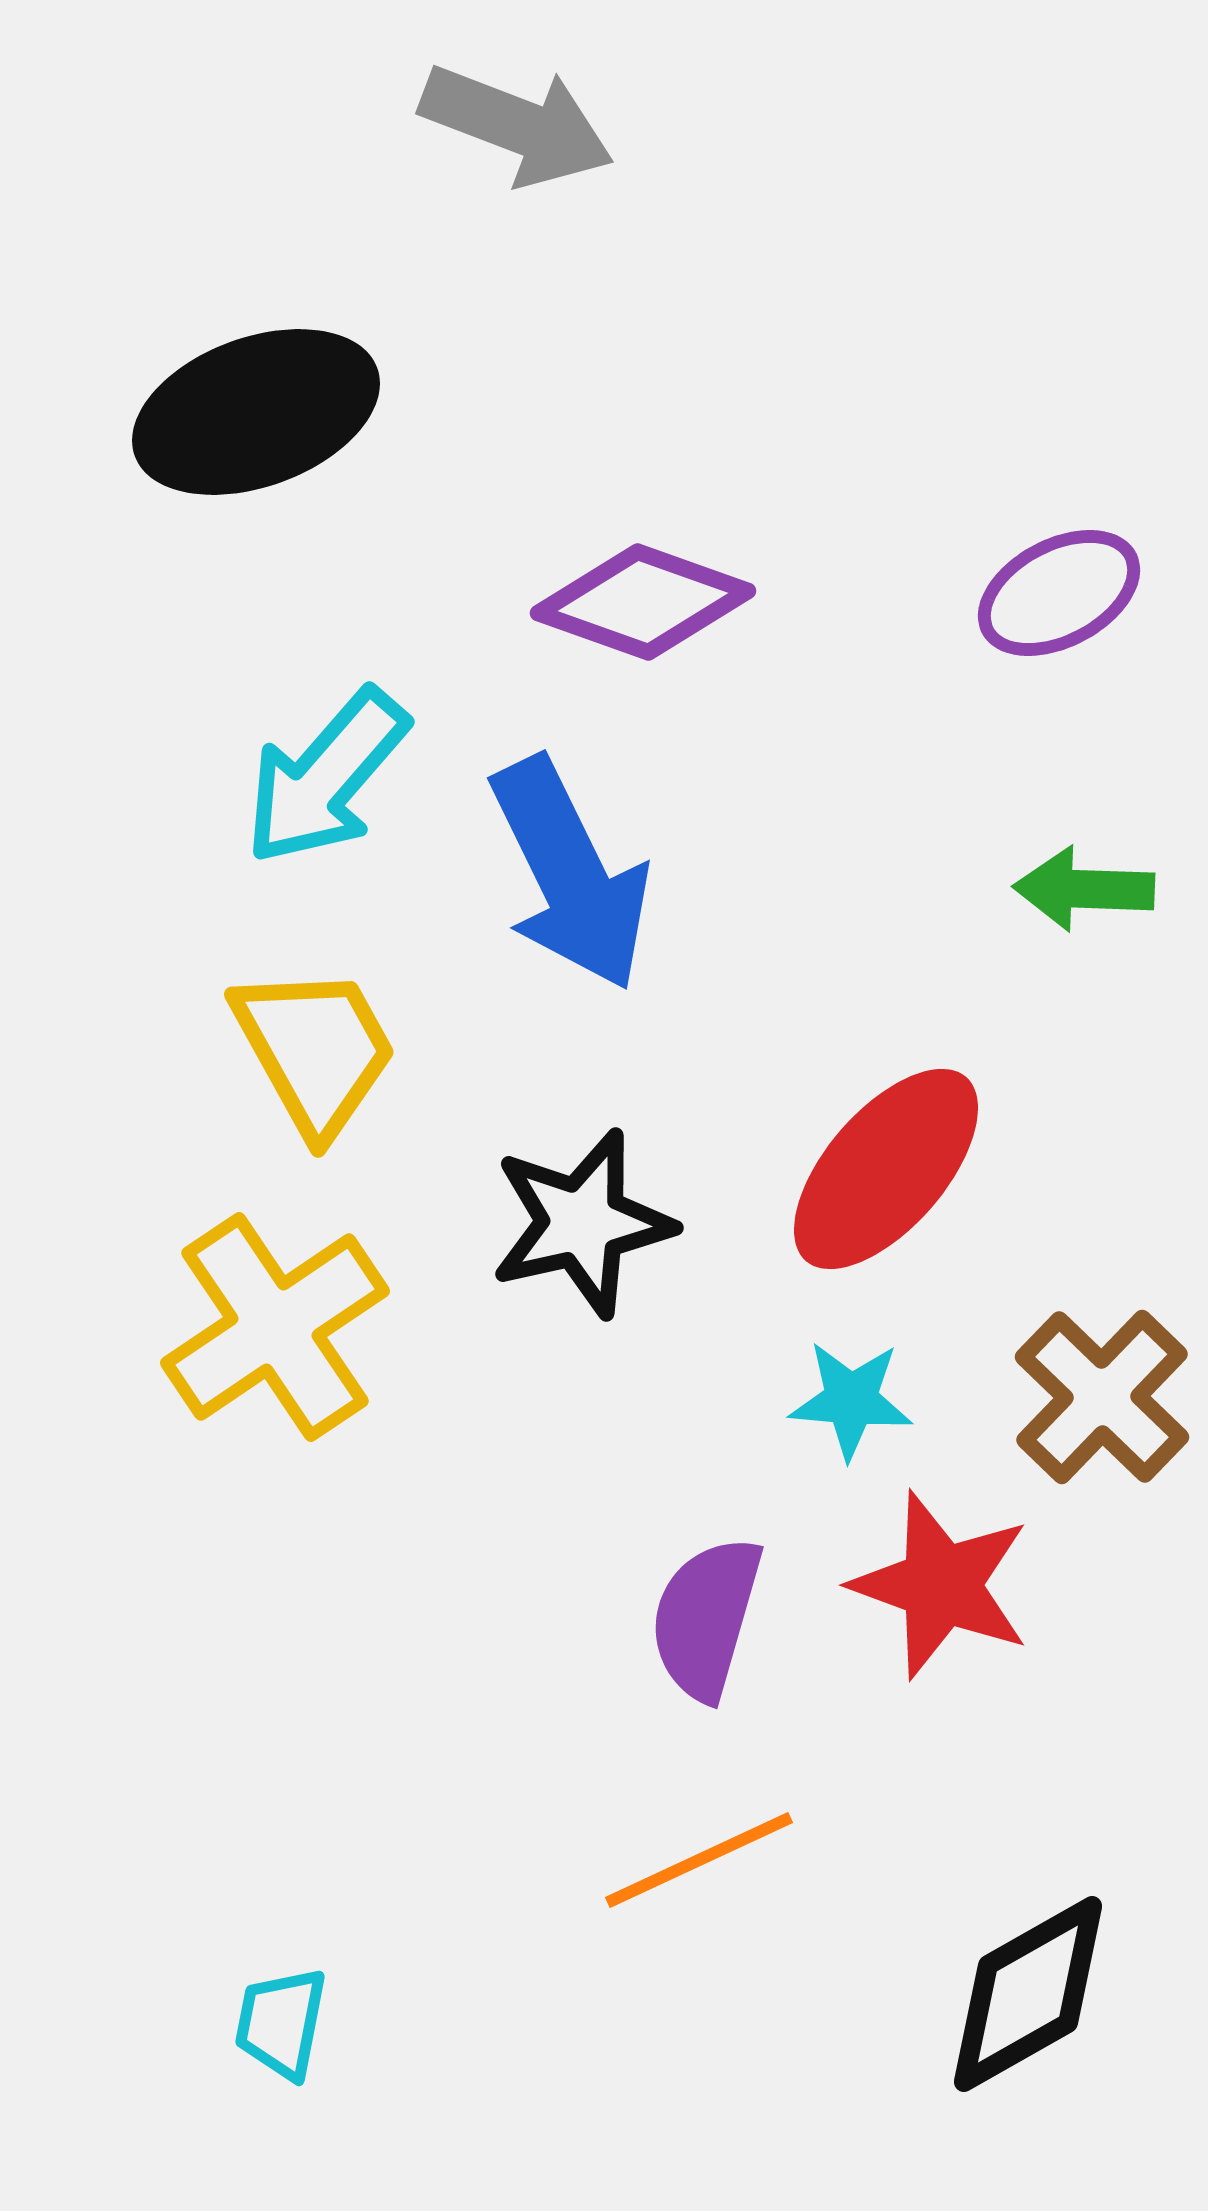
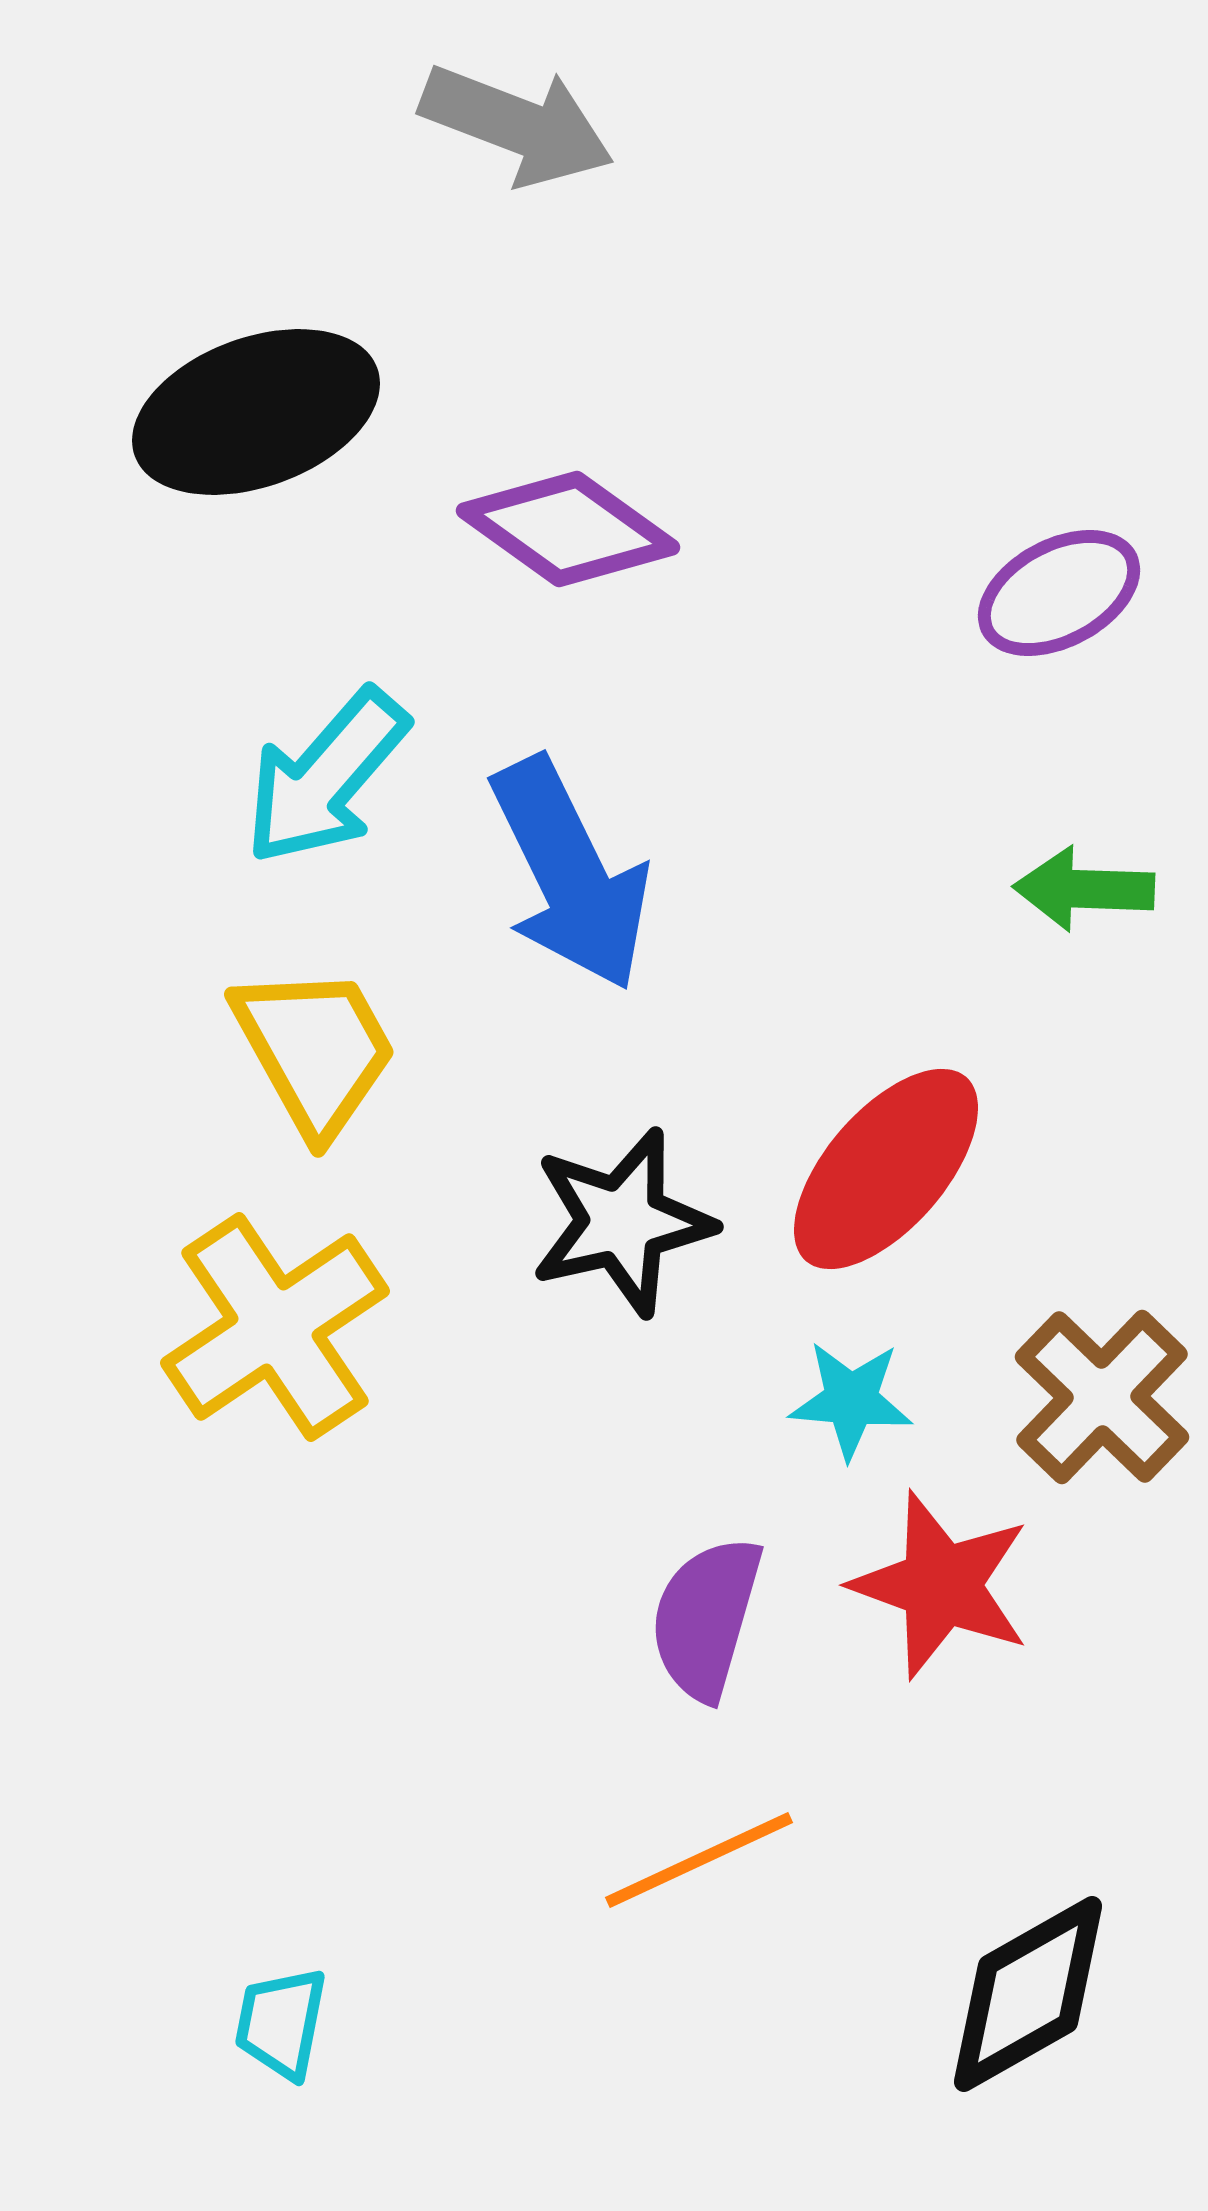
purple diamond: moved 75 px left, 73 px up; rotated 16 degrees clockwise
black star: moved 40 px right, 1 px up
